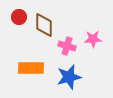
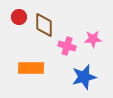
blue star: moved 15 px right
